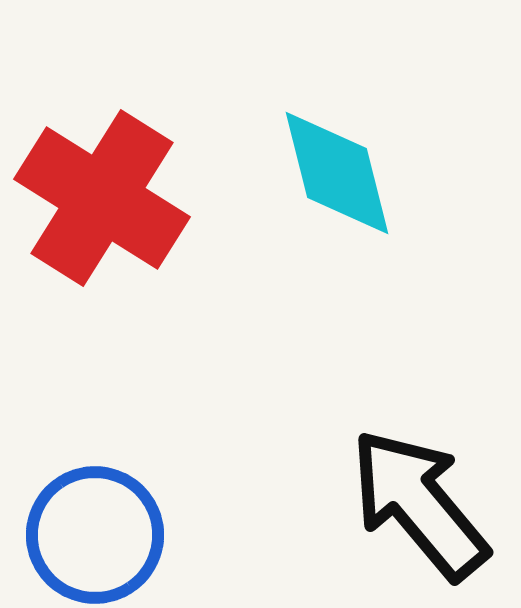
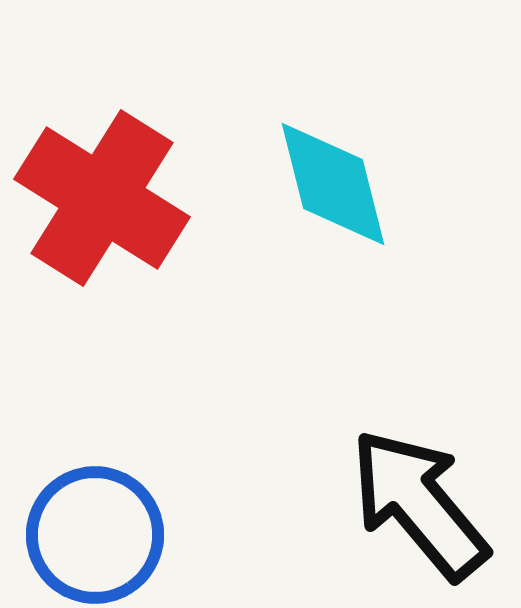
cyan diamond: moved 4 px left, 11 px down
